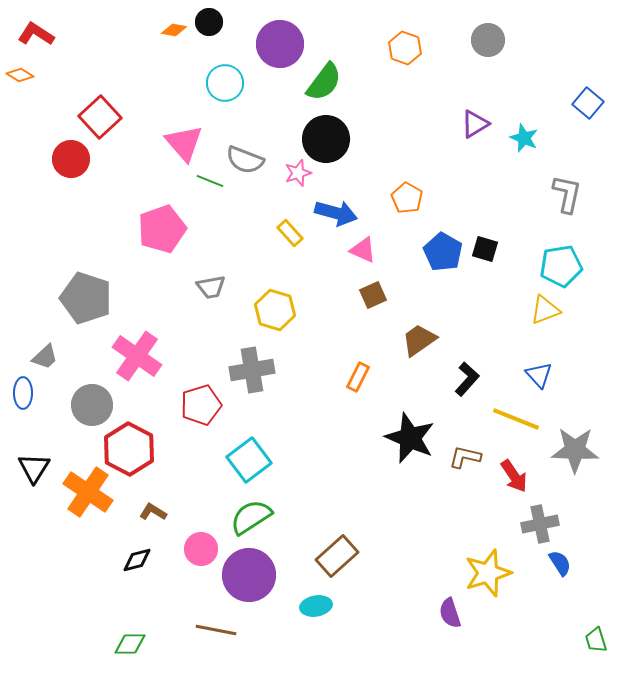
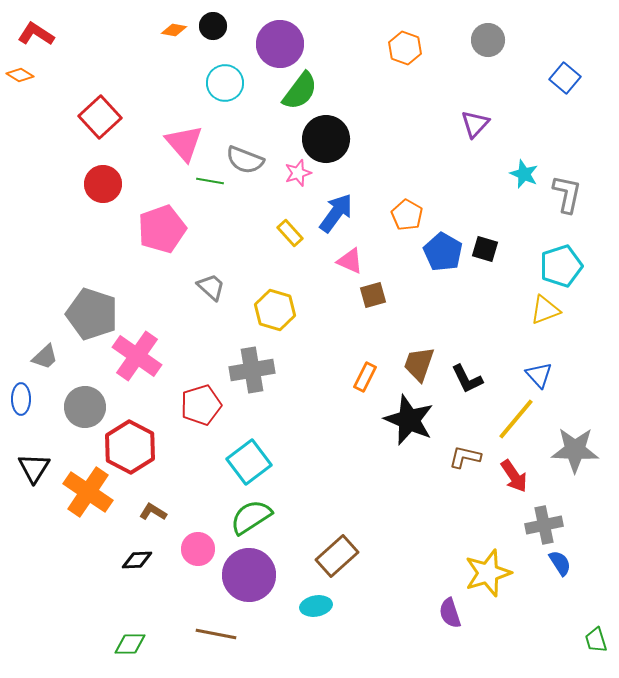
black circle at (209, 22): moved 4 px right, 4 px down
green semicircle at (324, 82): moved 24 px left, 9 px down
blue square at (588, 103): moved 23 px left, 25 px up
purple triangle at (475, 124): rotated 16 degrees counterclockwise
cyan star at (524, 138): moved 36 px down
red circle at (71, 159): moved 32 px right, 25 px down
green line at (210, 181): rotated 12 degrees counterclockwise
orange pentagon at (407, 198): moved 17 px down
blue arrow at (336, 213): rotated 69 degrees counterclockwise
pink triangle at (363, 250): moved 13 px left, 11 px down
cyan pentagon at (561, 266): rotated 9 degrees counterclockwise
gray trapezoid at (211, 287): rotated 128 degrees counterclockwise
brown square at (373, 295): rotated 8 degrees clockwise
gray pentagon at (86, 298): moved 6 px right, 16 px down
brown trapezoid at (419, 340): moved 24 px down; rotated 36 degrees counterclockwise
orange rectangle at (358, 377): moved 7 px right
black L-shape at (467, 379): rotated 112 degrees clockwise
blue ellipse at (23, 393): moved 2 px left, 6 px down
gray circle at (92, 405): moved 7 px left, 2 px down
yellow line at (516, 419): rotated 72 degrees counterclockwise
black star at (410, 438): moved 1 px left, 18 px up
red hexagon at (129, 449): moved 1 px right, 2 px up
cyan square at (249, 460): moved 2 px down
gray cross at (540, 524): moved 4 px right, 1 px down
pink circle at (201, 549): moved 3 px left
black diamond at (137, 560): rotated 12 degrees clockwise
brown line at (216, 630): moved 4 px down
